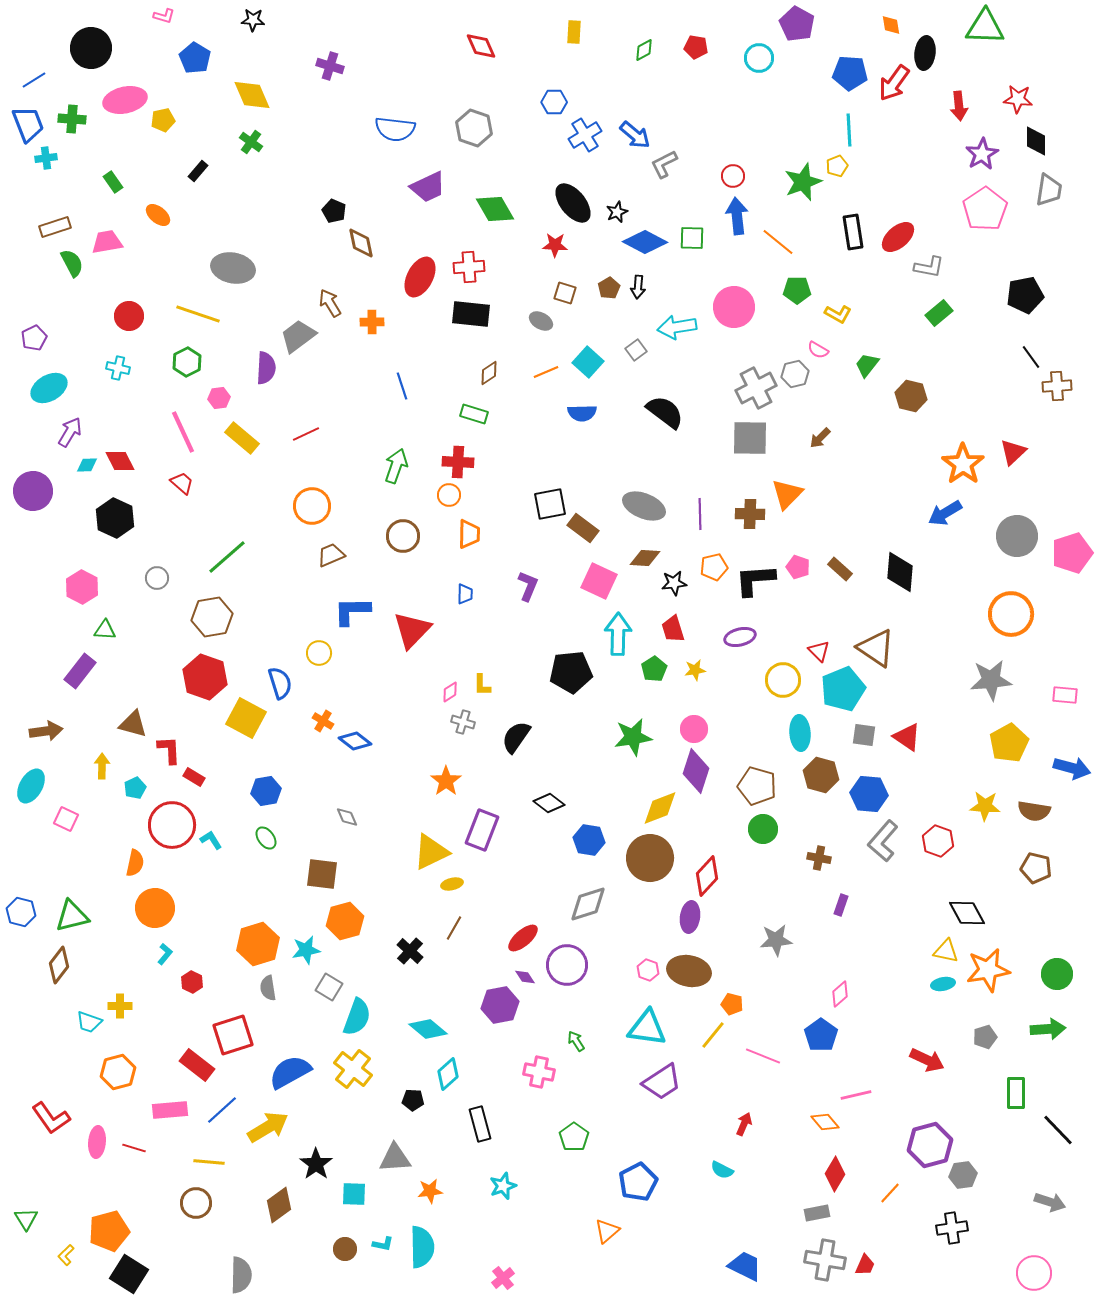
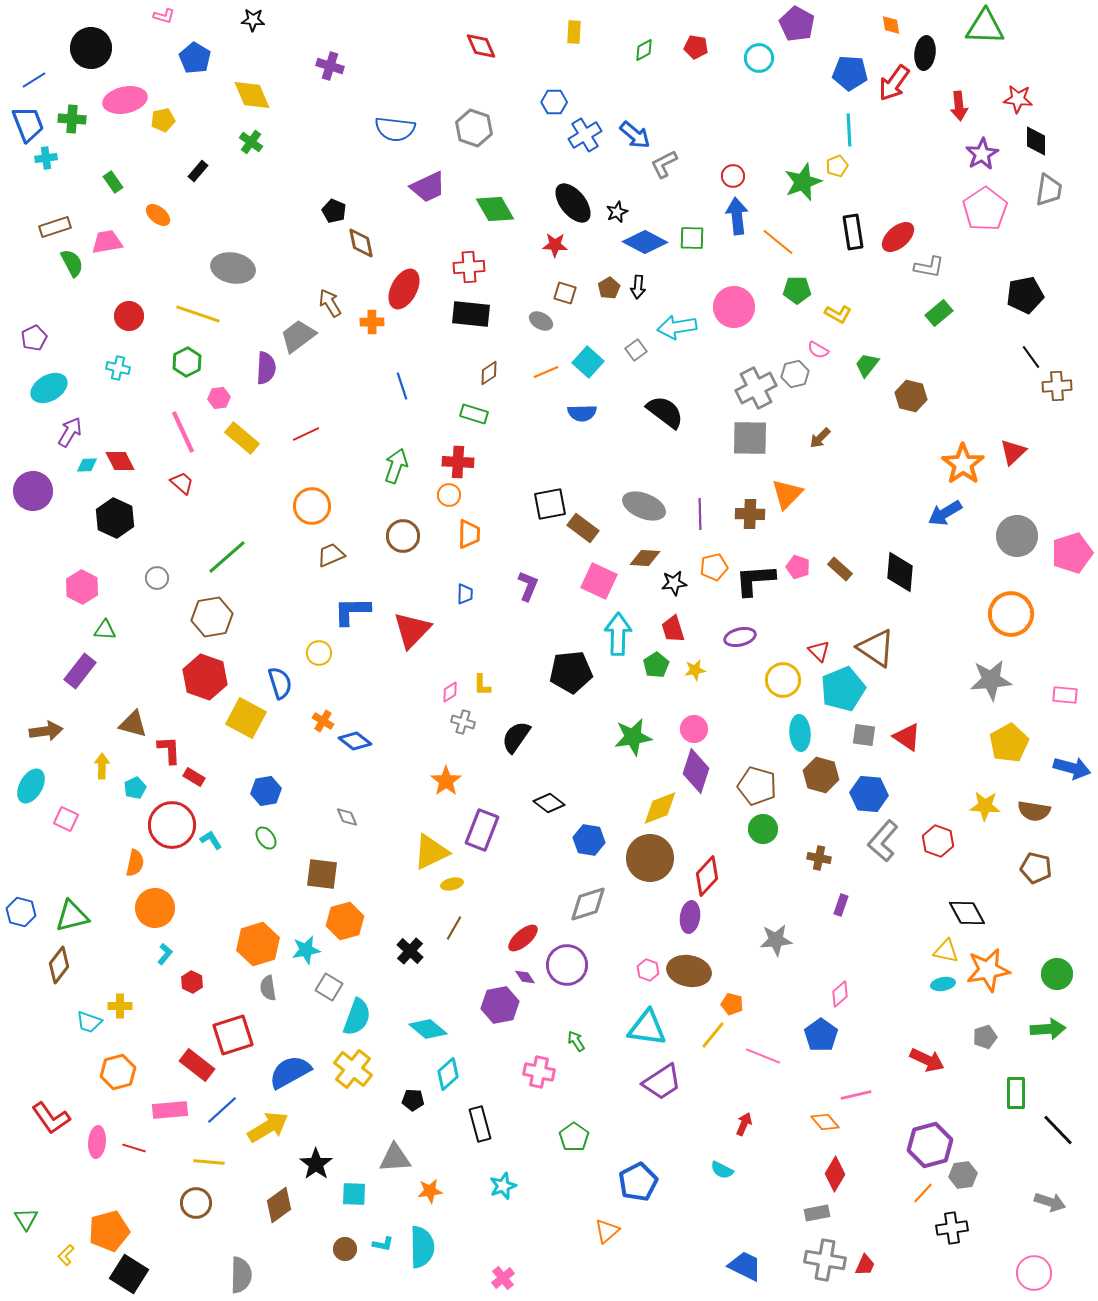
red ellipse at (420, 277): moved 16 px left, 12 px down
green pentagon at (654, 669): moved 2 px right, 4 px up
orange line at (890, 1193): moved 33 px right
